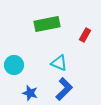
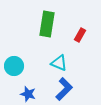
green rectangle: rotated 70 degrees counterclockwise
red rectangle: moved 5 px left
cyan circle: moved 1 px down
blue star: moved 2 px left, 1 px down
